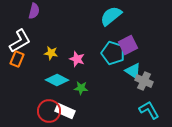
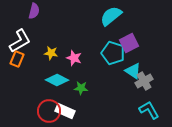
purple square: moved 1 px right, 2 px up
pink star: moved 3 px left, 1 px up
gray cross: rotated 36 degrees clockwise
